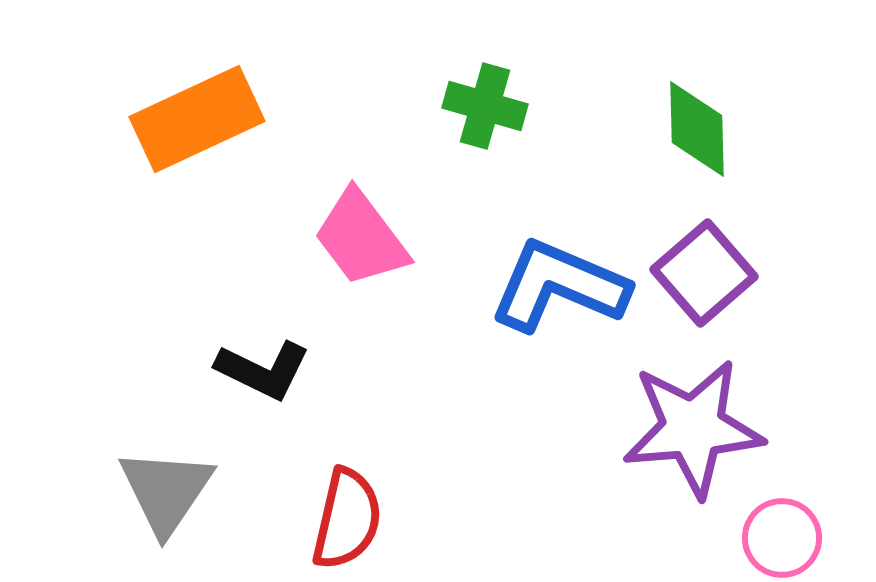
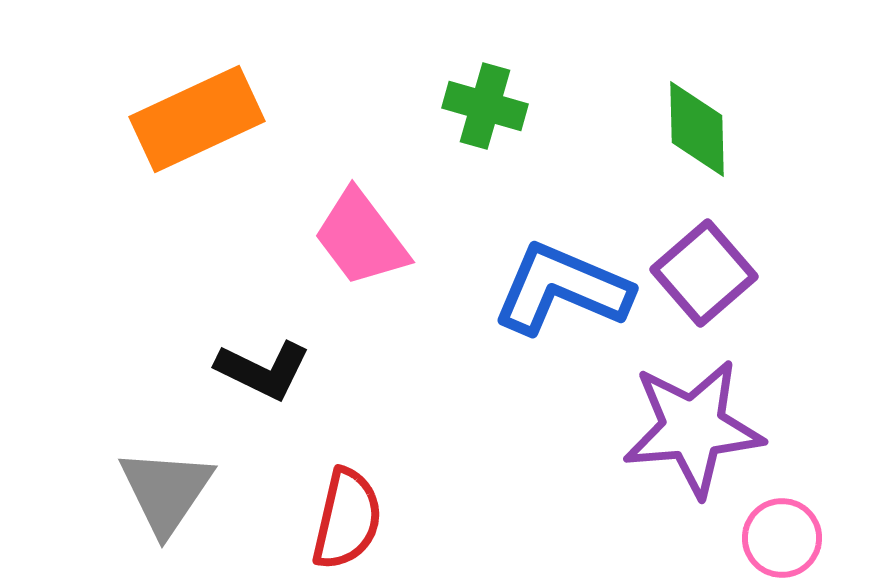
blue L-shape: moved 3 px right, 3 px down
